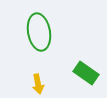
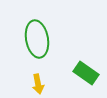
green ellipse: moved 2 px left, 7 px down
